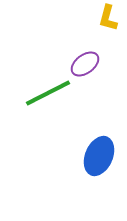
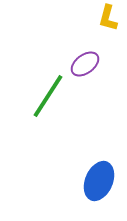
green line: moved 3 px down; rotated 30 degrees counterclockwise
blue ellipse: moved 25 px down
